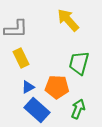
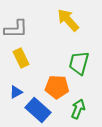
blue triangle: moved 12 px left, 5 px down
blue rectangle: moved 1 px right
